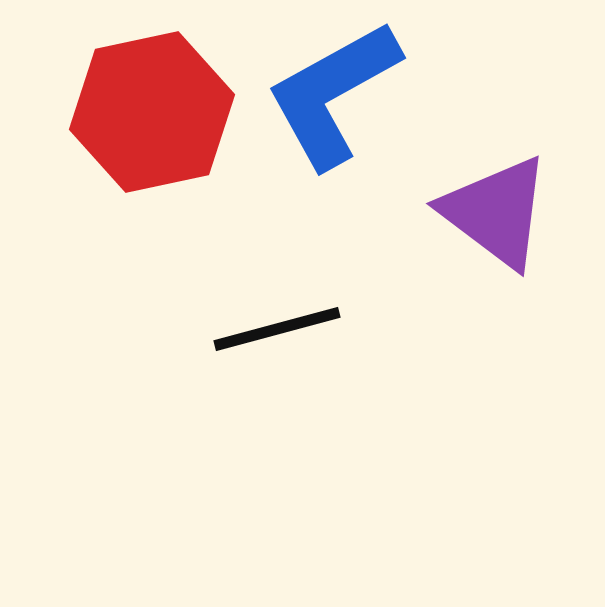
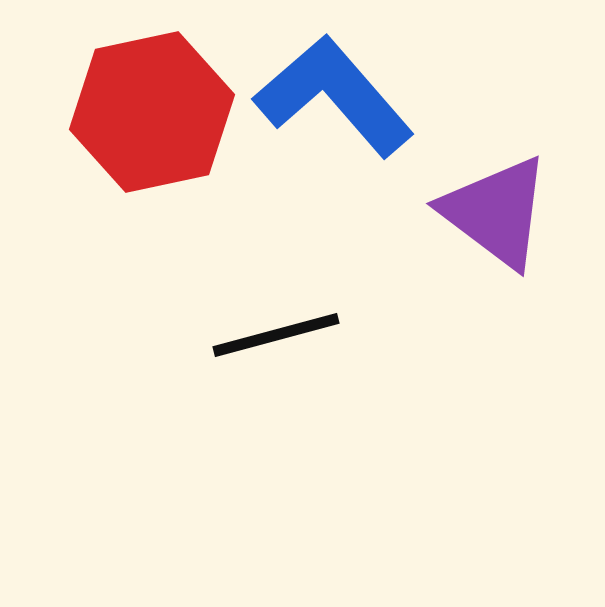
blue L-shape: moved 1 px right, 2 px down; rotated 78 degrees clockwise
black line: moved 1 px left, 6 px down
